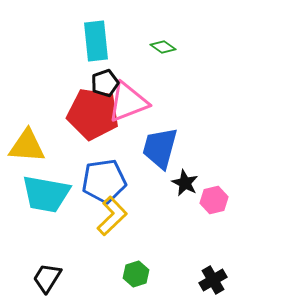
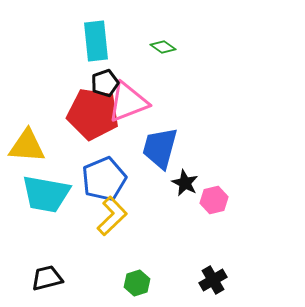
blue pentagon: moved 2 px up; rotated 15 degrees counterclockwise
green hexagon: moved 1 px right, 9 px down
black trapezoid: rotated 44 degrees clockwise
